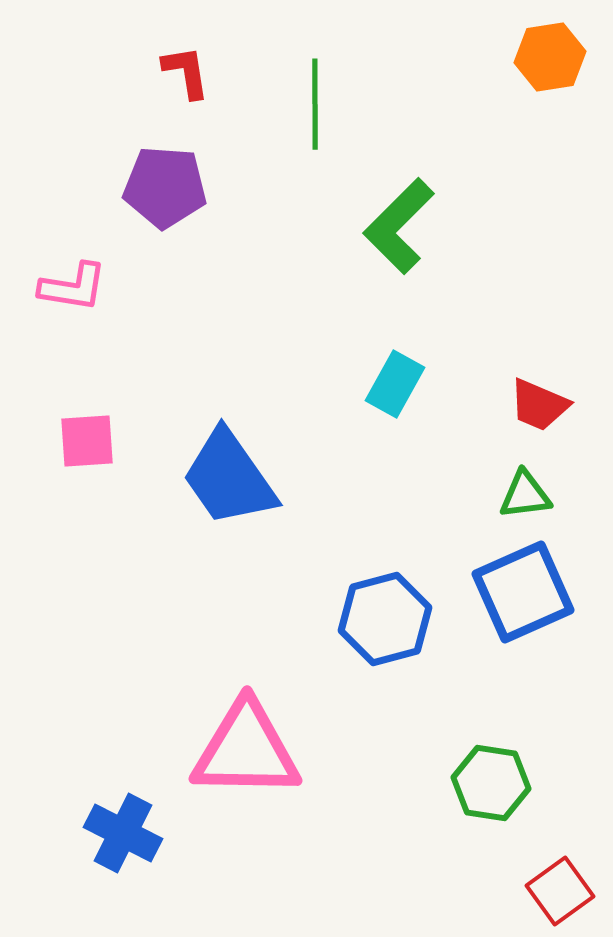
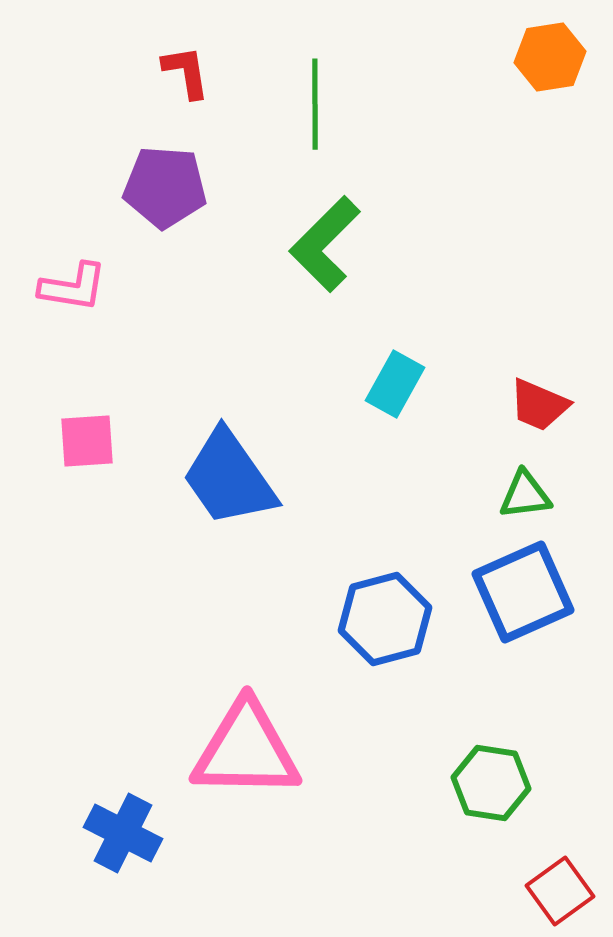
green L-shape: moved 74 px left, 18 px down
